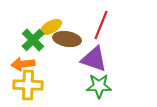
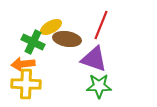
green cross: moved 2 px down; rotated 20 degrees counterclockwise
yellow cross: moved 2 px left, 1 px up
